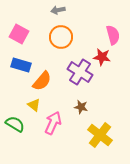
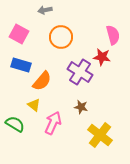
gray arrow: moved 13 px left
